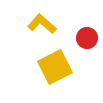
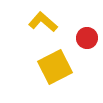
yellow L-shape: moved 1 px right, 2 px up
